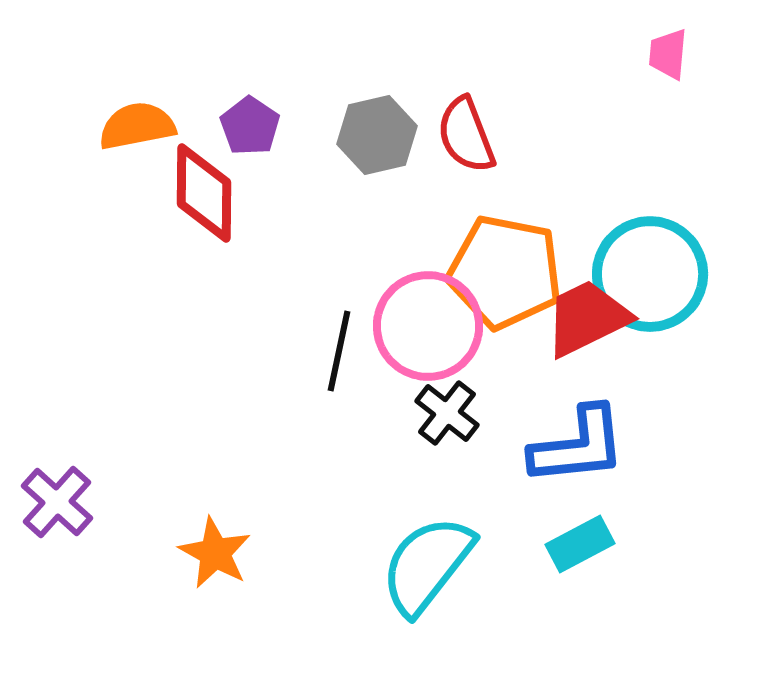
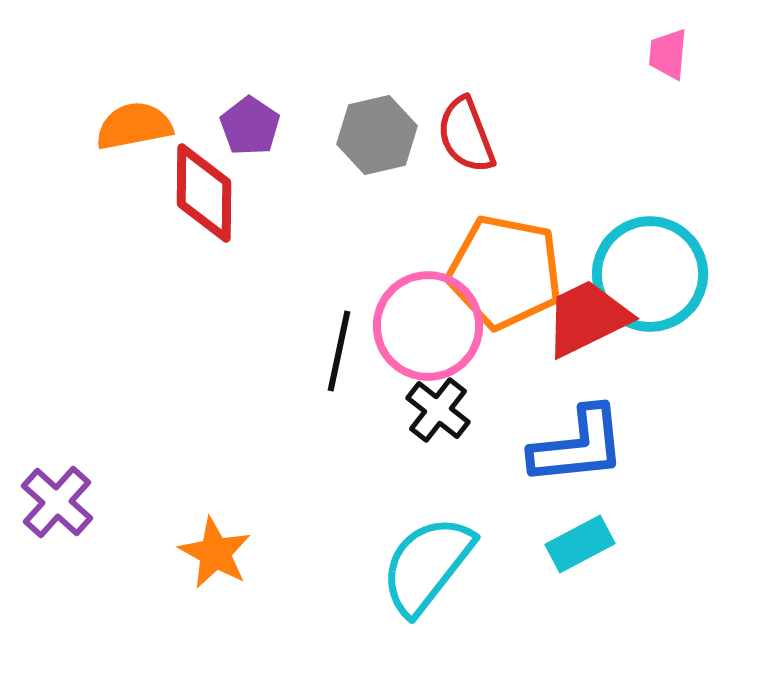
orange semicircle: moved 3 px left
black cross: moved 9 px left, 3 px up
